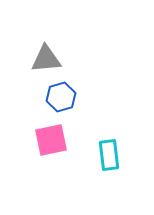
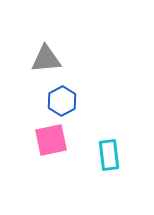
blue hexagon: moved 1 px right, 4 px down; rotated 12 degrees counterclockwise
